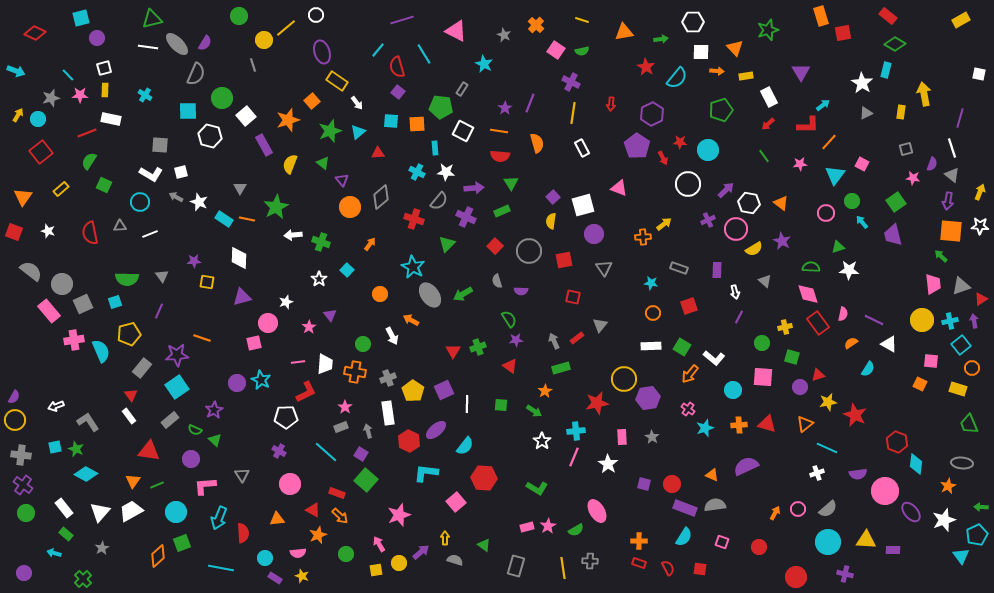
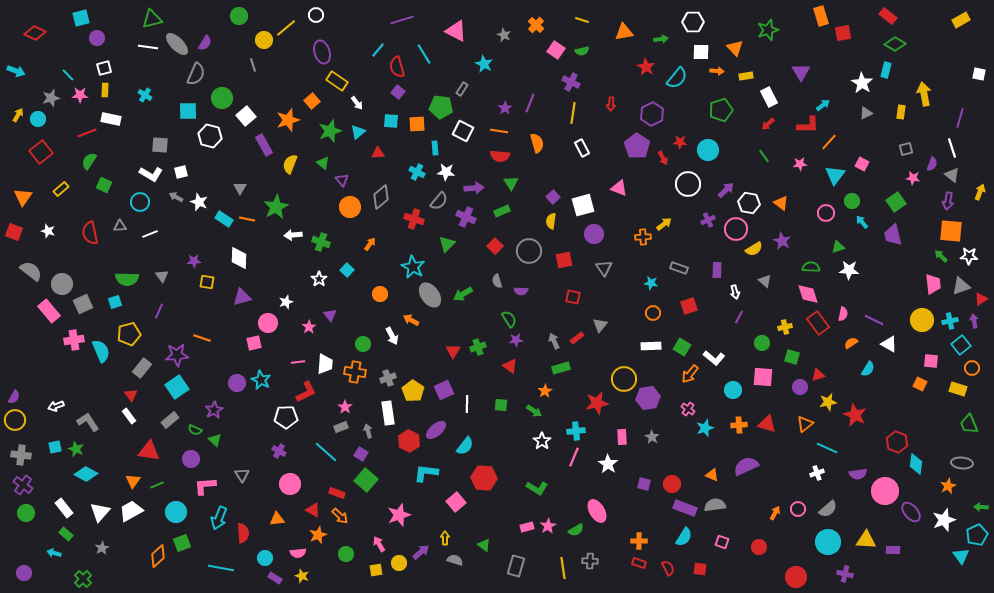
white star at (980, 226): moved 11 px left, 30 px down
